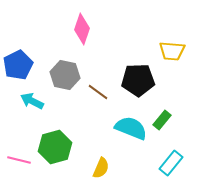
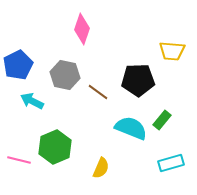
green hexagon: rotated 8 degrees counterclockwise
cyan rectangle: rotated 35 degrees clockwise
